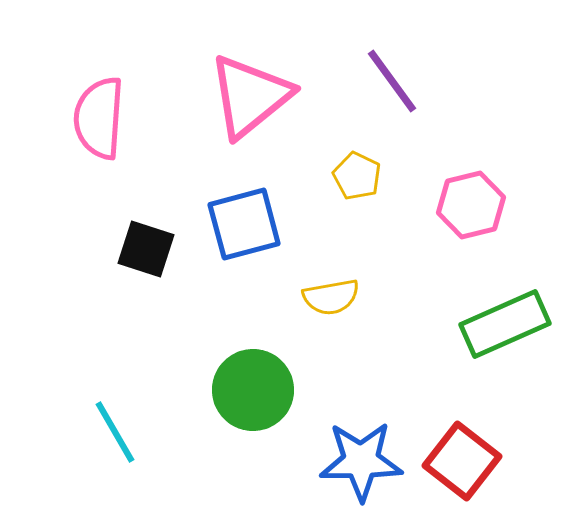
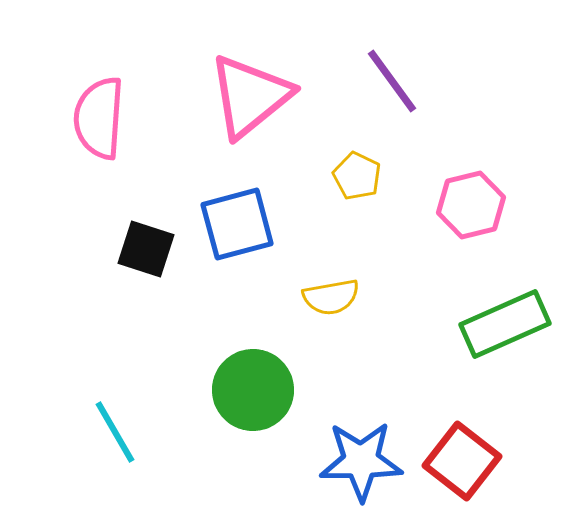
blue square: moved 7 px left
